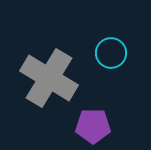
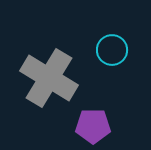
cyan circle: moved 1 px right, 3 px up
